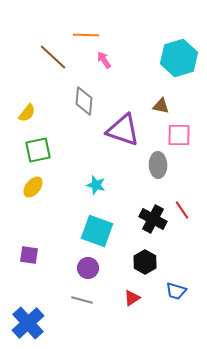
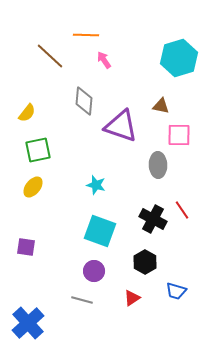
brown line: moved 3 px left, 1 px up
purple triangle: moved 2 px left, 4 px up
cyan square: moved 3 px right
purple square: moved 3 px left, 8 px up
purple circle: moved 6 px right, 3 px down
